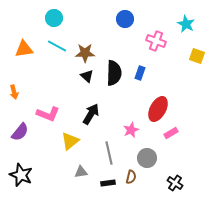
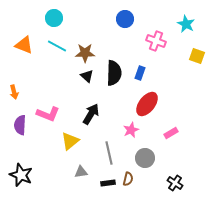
orange triangle: moved 4 px up; rotated 30 degrees clockwise
red ellipse: moved 11 px left, 5 px up; rotated 10 degrees clockwise
purple semicircle: moved 7 px up; rotated 144 degrees clockwise
gray circle: moved 2 px left
brown semicircle: moved 3 px left, 2 px down
